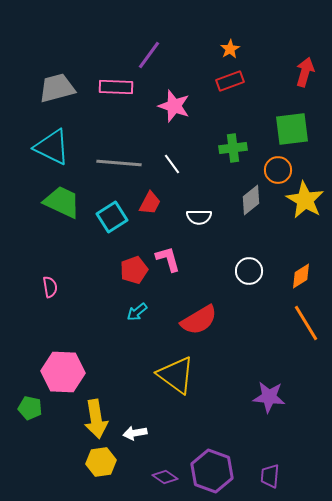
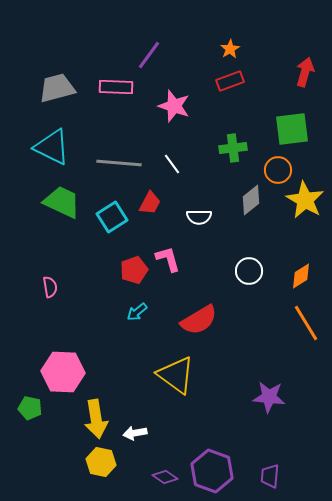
yellow hexagon: rotated 20 degrees clockwise
